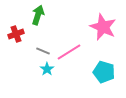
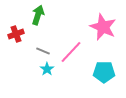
pink line: moved 2 px right; rotated 15 degrees counterclockwise
cyan pentagon: rotated 15 degrees counterclockwise
